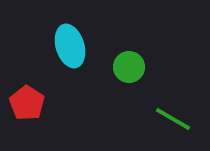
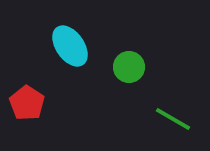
cyan ellipse: rotated 18 degrees counterclockwise
